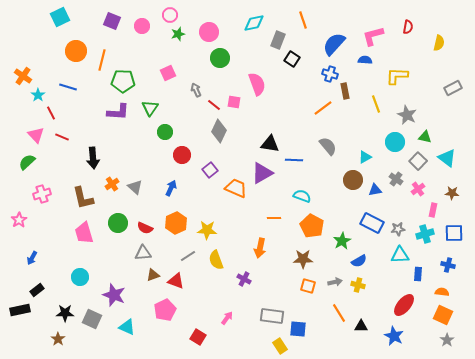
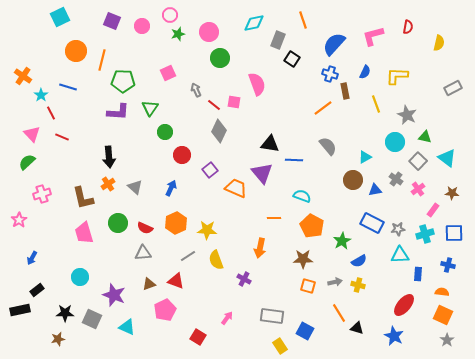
blue semicircle at (365, 60): moved 12 px down; rotated 112 degrees clockwise
cyan star at (38, 95): moved 3 px right
pink triangle at (36, 135): moved 4 px left, 1 px up
black arrow at (93, 158): moved 16 px right, 1 px up
purple triangle at (262, 173): rotated 40 degrees counterclockwise
orange cross at (112, 184): moved 4 px left
pink rectangle at (433, 210): rotated 24 degrees clockwise
brown triangle at (153, 275): moved 4 px left, 9 px down
black triangle at (361, 326): moved 4 px left, 2 px down; rotated 16 degrees clockwise
blue square at (298, 329): moved 7 px right, 2 px down; rotated 24 degrees clockwise
brown star at (58, 339): rotated 24 degrees clockwise
